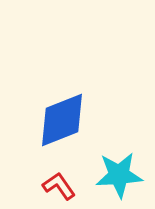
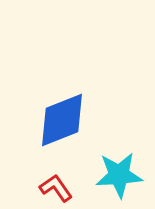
red L-shape: moved 3 px left, 2 px down
